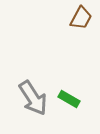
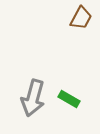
gray arrow: rotated 48 degrees clockwise
